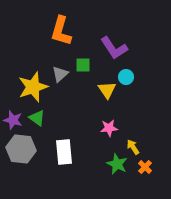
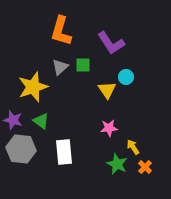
purple L-shape: moved 3 px left, 5 px up
gray triangle: moved 7 px up
green triangle: moved 4 px right, 3 px down
